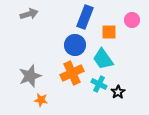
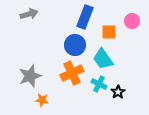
pink circle: moved 1 px down
orange star: moved 1 px right
